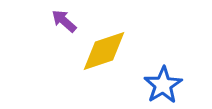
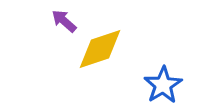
yellow diamond: moved 4 px left, 2 px up
